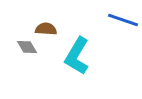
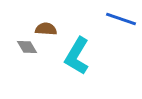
blue line: moved 2 px left, 1 px up
